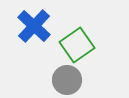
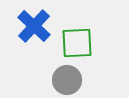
green square: moved 2 px up; rotated 32 degrees clockwise
